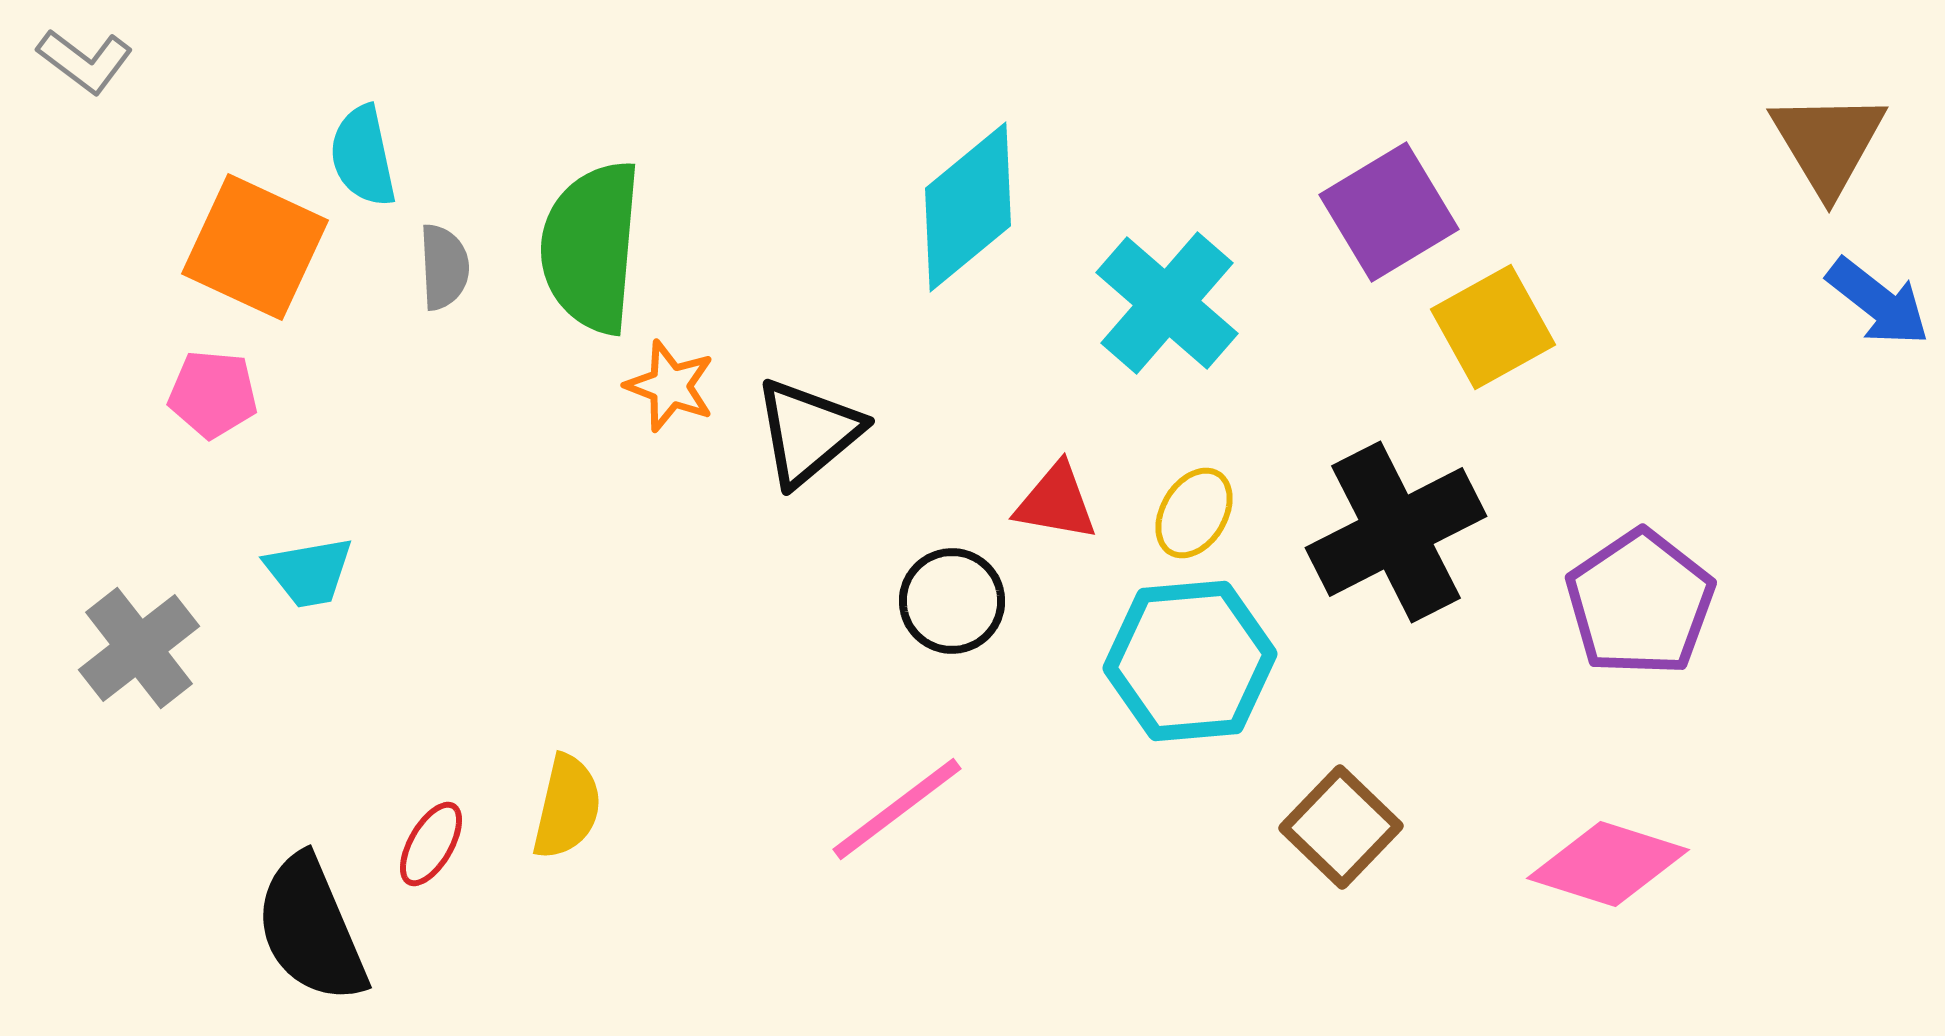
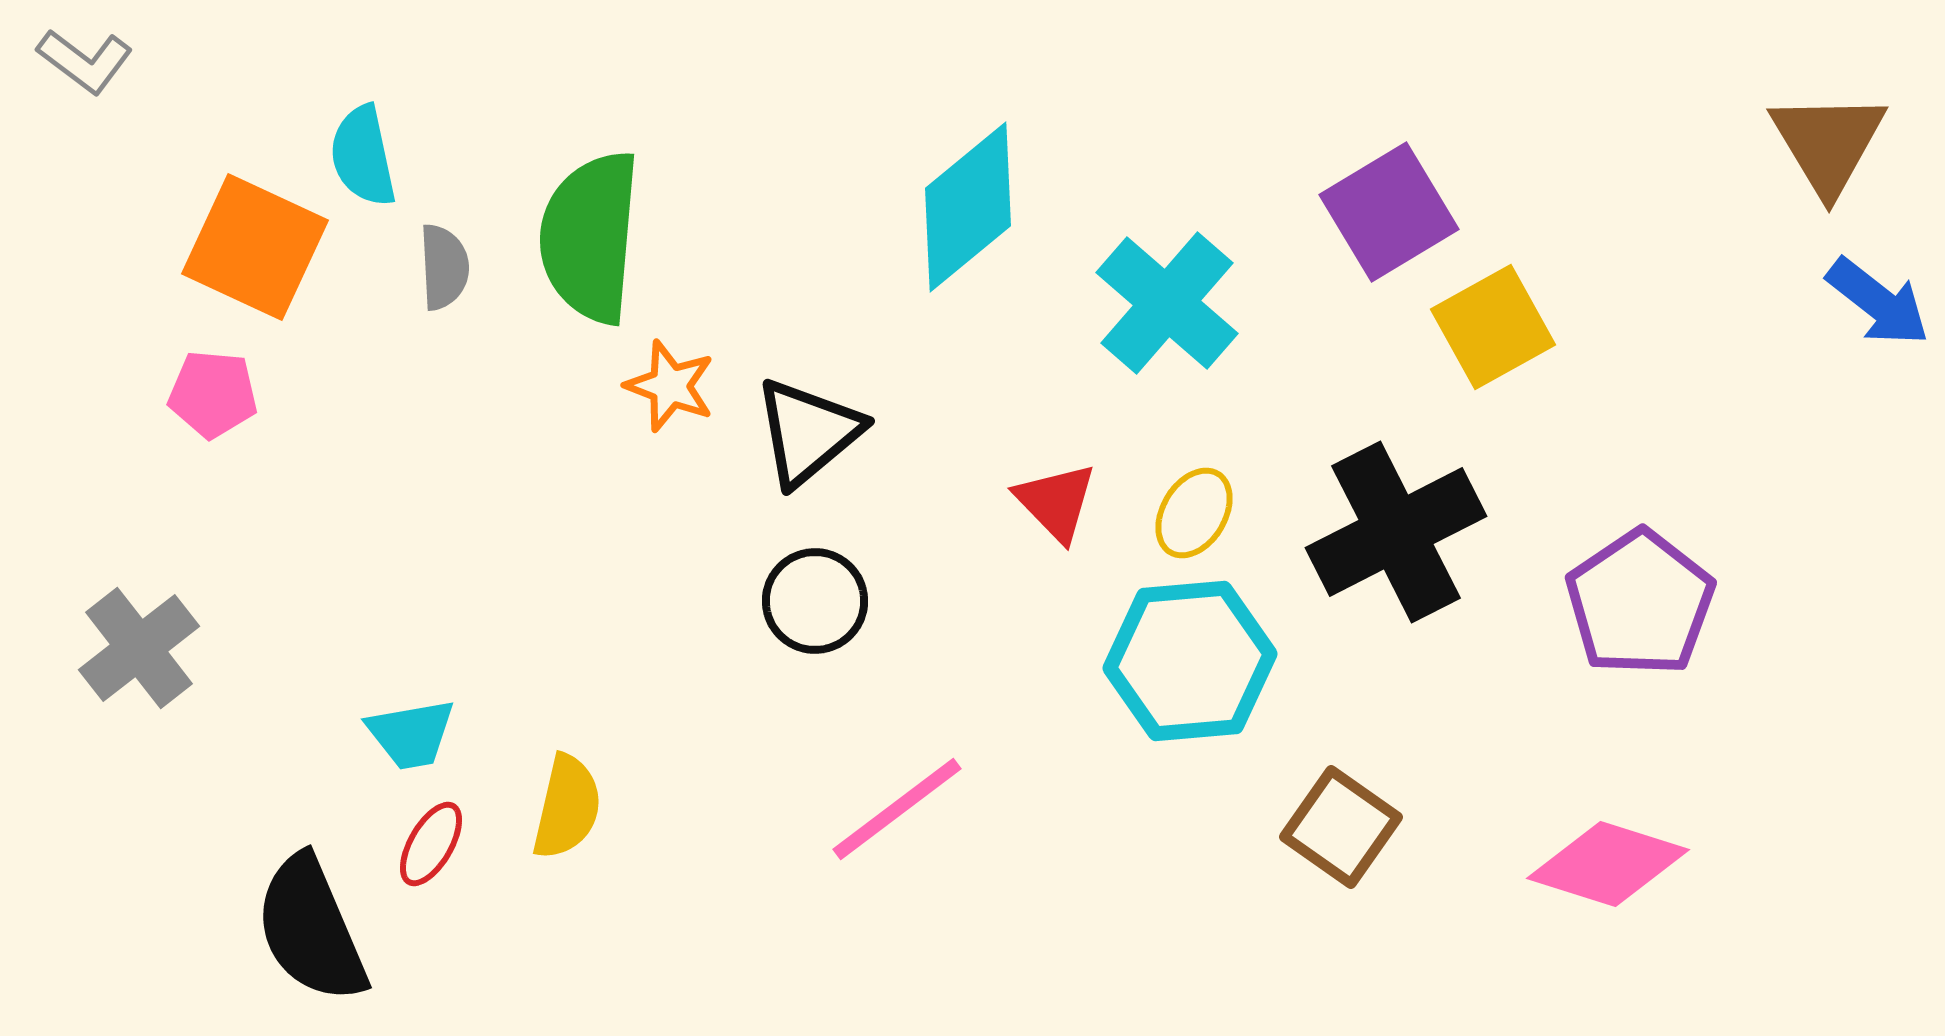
green semicircle: moved 1 px left, 10 px up
red triangle: rotated 36 degrees clockwise
cyan trapezoid: moved 102 px right, 162 px down
black circle: moved 137 px left
brown square: rotated 9 degrees counterclockwise
